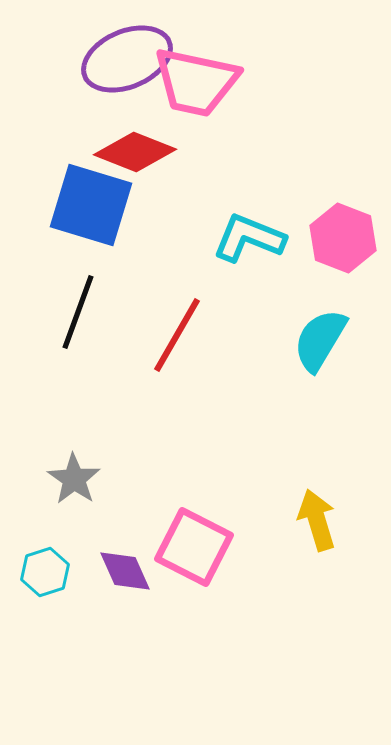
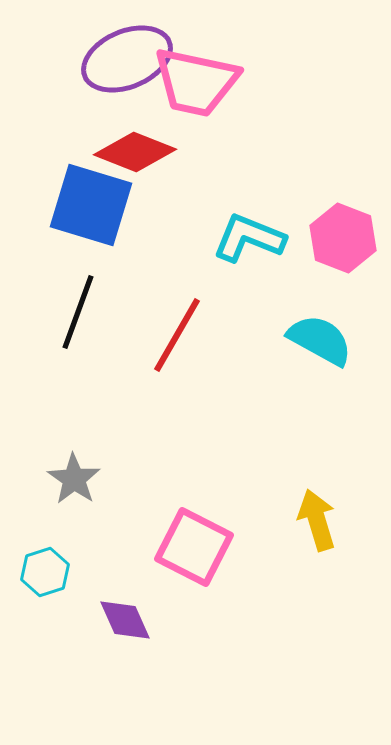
cyan semicircle: rotated 88 degrees clockwise
purple diamond: moved 49 px down
